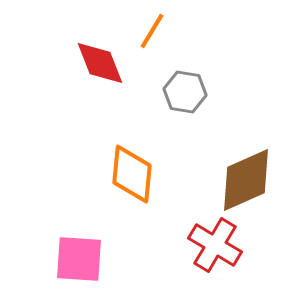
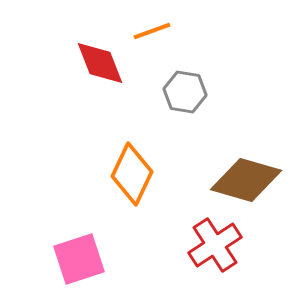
orange line: rotated 39 degrees clockwise
orange diamond: rotated 20 degrees clockwise
brown diamond: rotated 40 degrees clockwise
red cross: rotated 26 degrees clockwise
pink square: rotated 22 degrees counterclockwise
